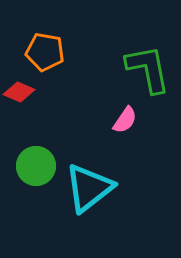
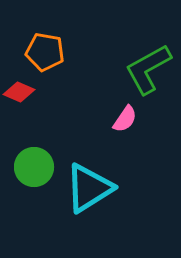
green L-shape: rotated 108 degrees counterclockwise
pink semicircle: moved 1 px up
green circle: moved 2 px left, 1 px down
cyan triangle: rotated 6 degrees clockwise
